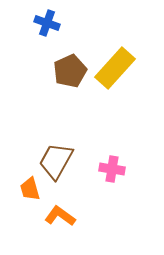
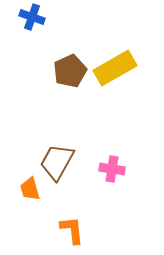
blue cross: moved 15 px left, 6 px up
yellow rectangle: rotated 18 degrees clockwise
brown trapezoid: moved 1 px right, 1 px down
orange L-shape: moved 12 px right, 14 px down; rotated 48 degrees clockwise
